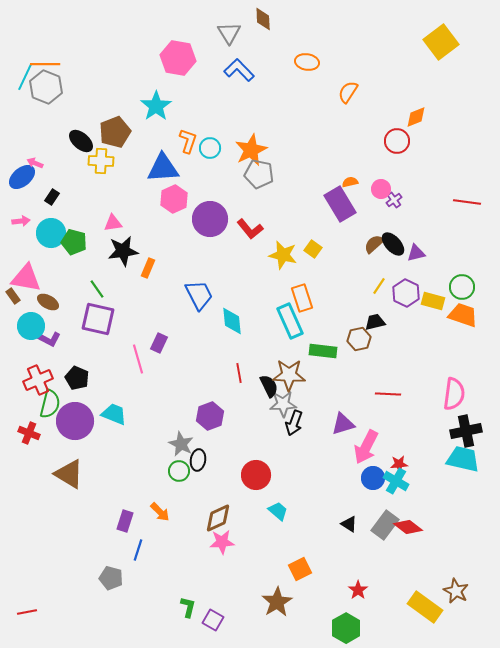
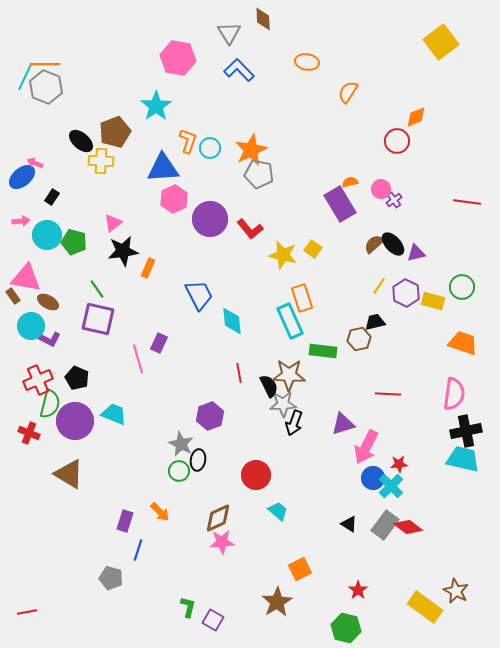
pink triangle at (113, 223): rotated 30 degrees counterclockwise
cyan circle at (51, 233): moved 4 px left, 2 px down
orange trapezoid at (463, 315): moved 28 px down
cyan cross at (396, 481): moved 5 px left, 5 px down; rotated 15 degrees clockwise
green hexagon at (346, 628): rotated 16 degrees counterclockwise
